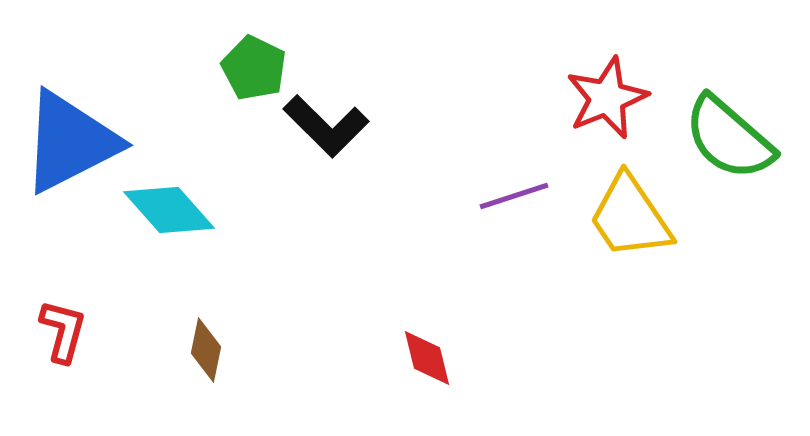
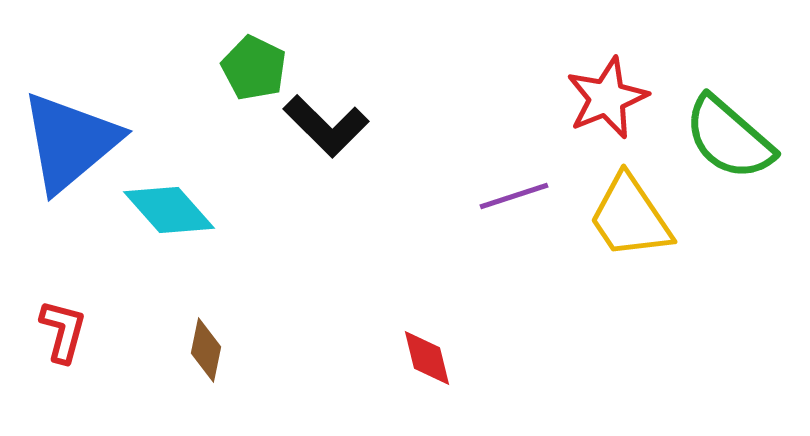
blue triangle: rotated 13 degrees counterclockwise
